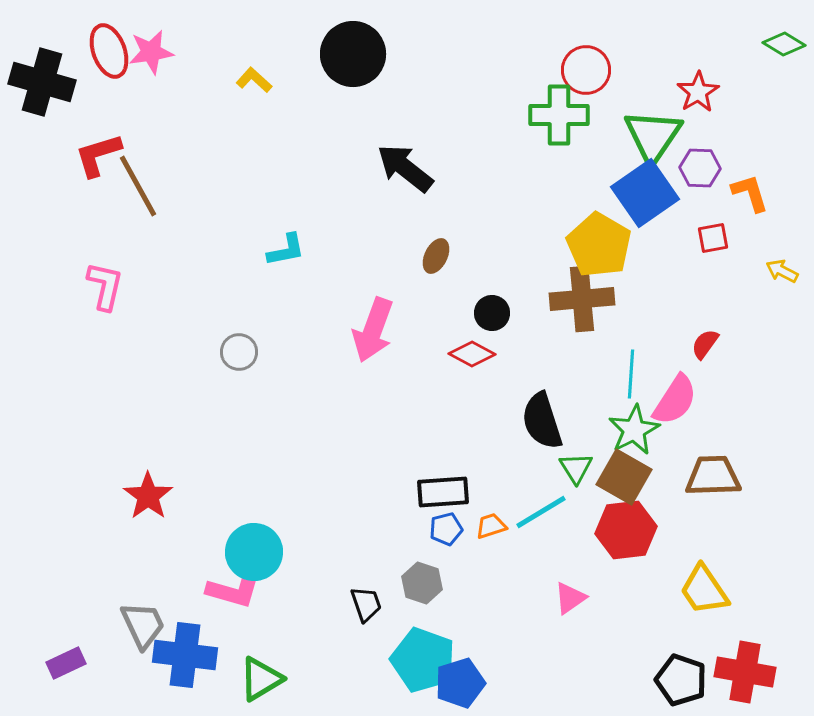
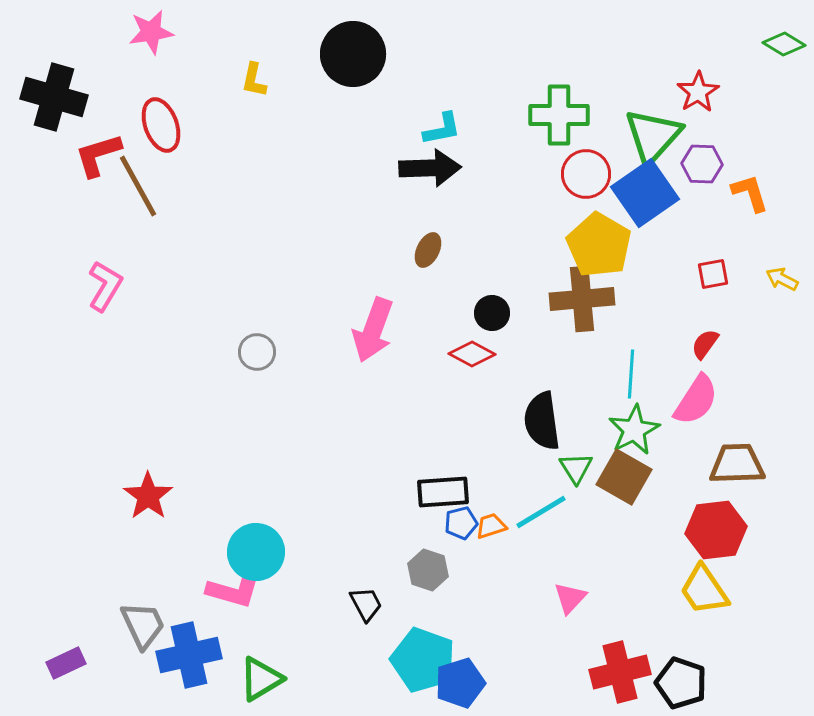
red ellipse at (109, 51): moved 52 px right, 74 px down
pink star at (151, 52): moved 20 px up
red circle at (586, 70): moved 104 px down
yellow L-shape at (254, 80): rotated 120 degrees counterclockwise
black cross at (42, 82): moved 12 px right, 15 px down
green triangle at (653, 136): rotated 8 degrees clockwise
black arrow at (405, 168): moved 25 px right; rotated 140 degrees clockwise
purple hexagon at (700, 168): moved 2 px right, 4 px up
red square at (713, 238): moved 36 px down
cyan L-shape at (286, 250): moved 156 px right, 121 px up
brown ellipse at (436, 256): moved 8 px left, 6 px up
yellow arrow at (782, 271): moved 8 px down
pink L-shape at (105, 286): rotated 18 degrees clockwise
gray circle at (239, 352): moved 18 px right
pink semicircle at (675, 400): moved 21 px right
black semicircle at (542, 421): rotated 10 degrees clockwise
brown trapezoid at (713, 476): moved 24 px right, 12 px up
blue pentagon at (446, 529): moved 15 px right, 6 px up
red hexagon at (626, 530): moved 90 px right
cyan circle at (254, 552): moved 2 px right
gray hexagon at (422, 583): moved 6 px right, 13 px up
pink triangle at (570, 598): rotated 12 degrees counterclockwise
black trapezoid at (366, 604): rotated 9 degrees counterclockwise
blue cross at (185, 655): moved 4 px right; rotated 20 degrees counterclockwise
red cross at (745, 672): moved 125 px left; rotated 24 degrees counterclockwise
black pentagon at (681, 680): moved 3 px down
